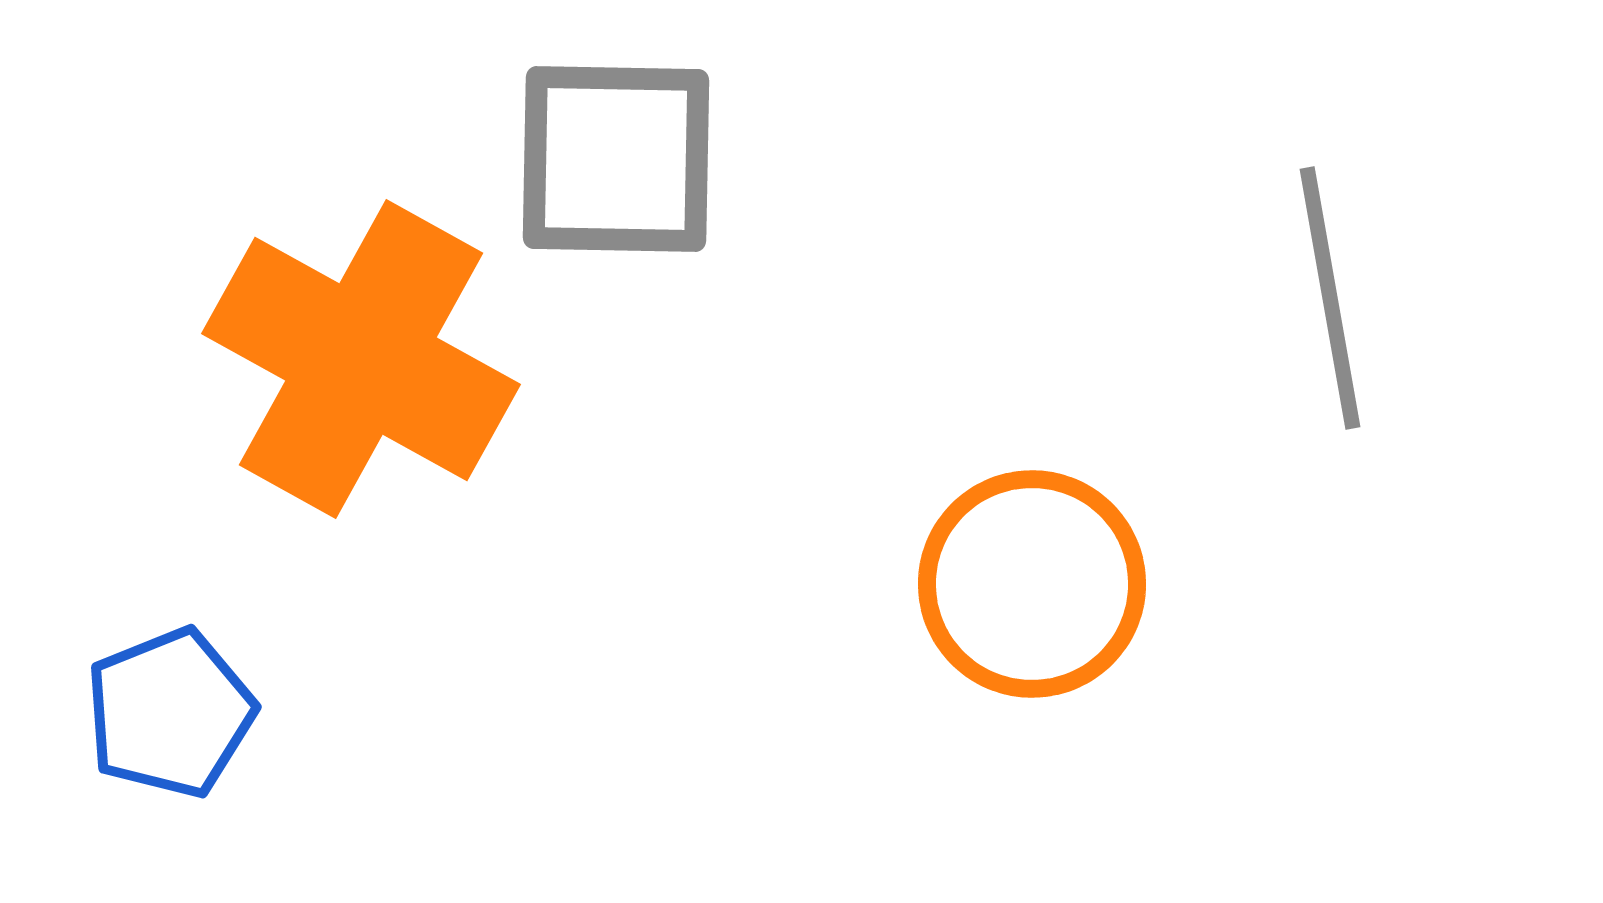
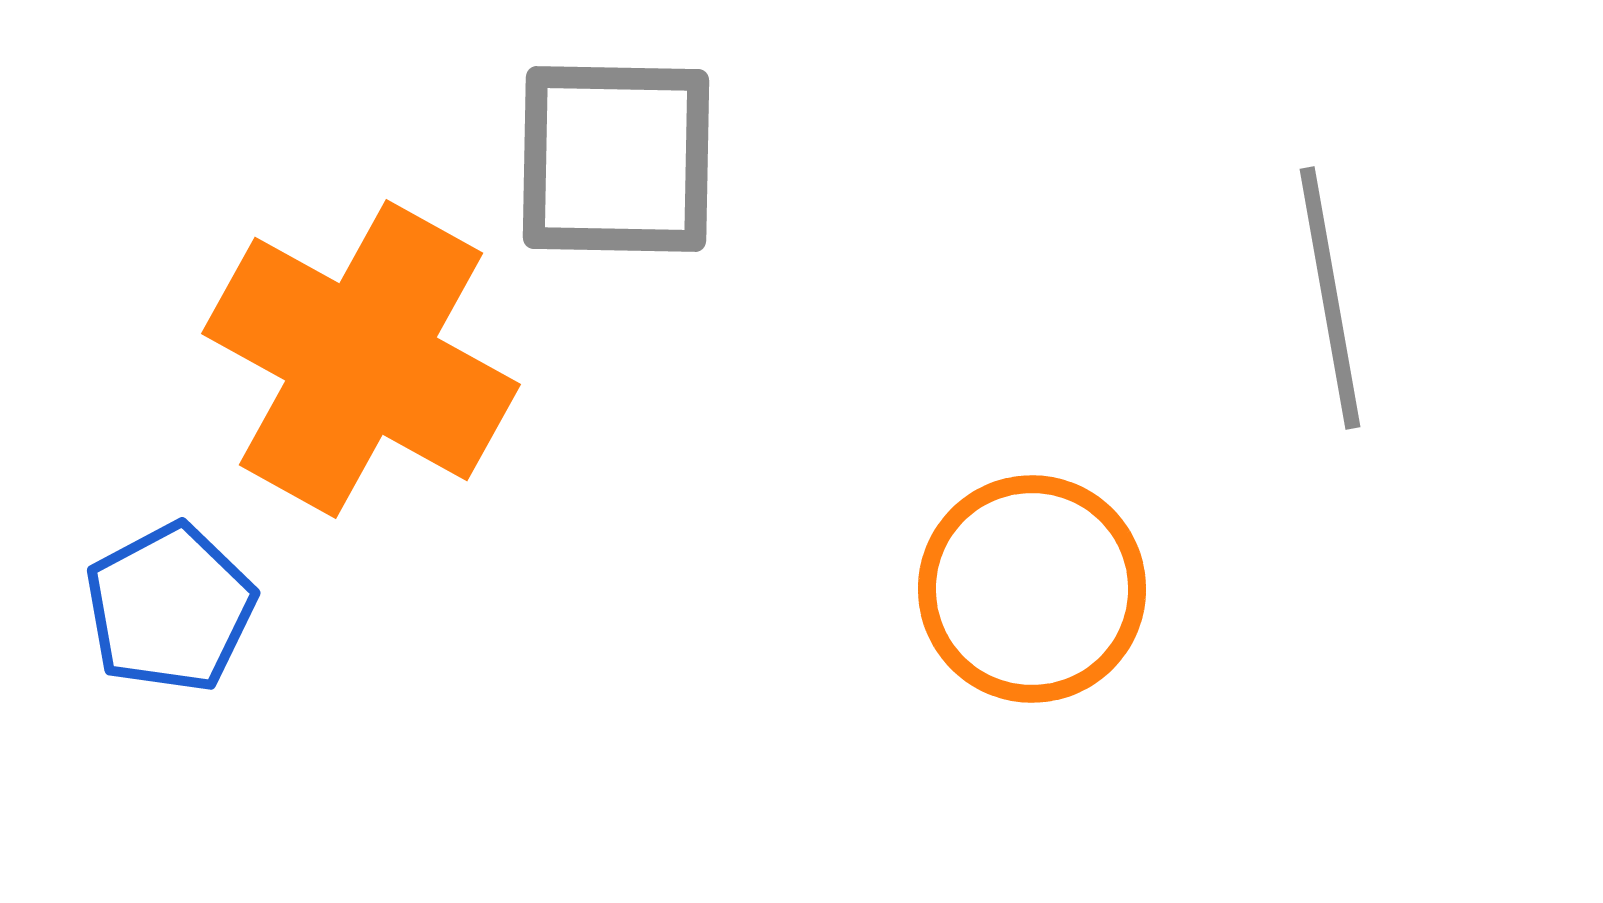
orange circle: moved 5 px down
blue pentagon: moved 105 px up; rotated 6 degrees counterclockwise
